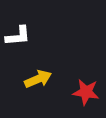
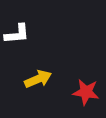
white L-shape: moved 1 px left, 2 px up
